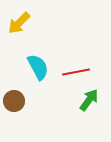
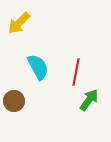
red line: rotated 68 degrees counterclockwise
